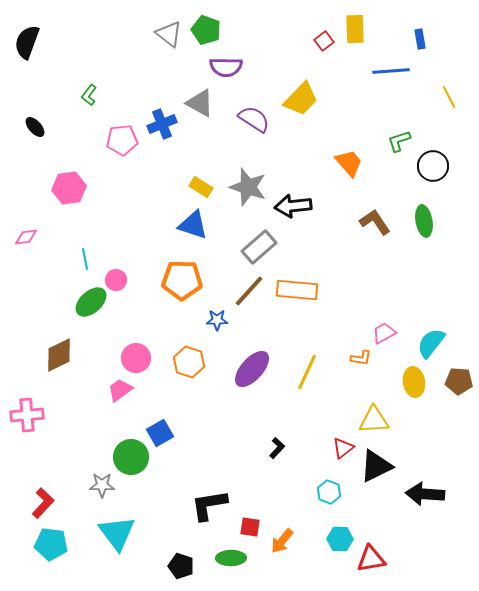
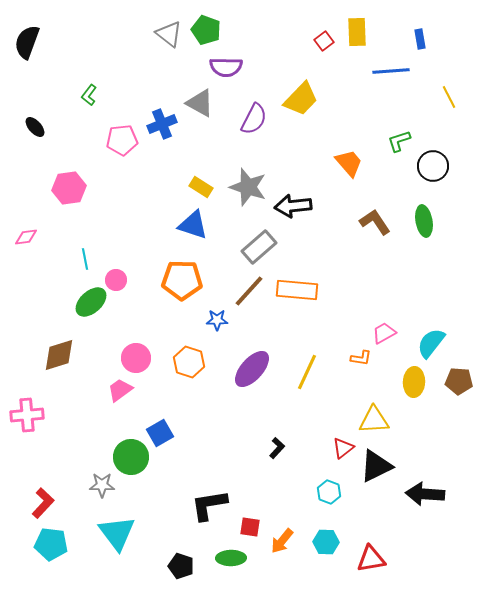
yellow rectangle at (355, 29): moved 2 px right, 3 px down
purple semicircle at (254, 119): rotated 84 degrees clockwise
brown diamond at (59, 355): rotated 9 degrees clockwise
yellow ellipse at (414, 382): rotated 12 degrees clockwise
cyan hexagon at (340, 539): moved 14 px left, 3 px down
